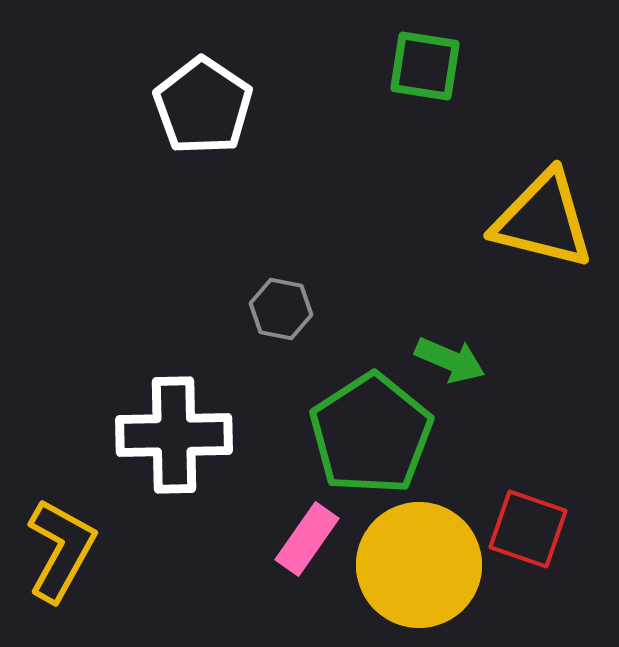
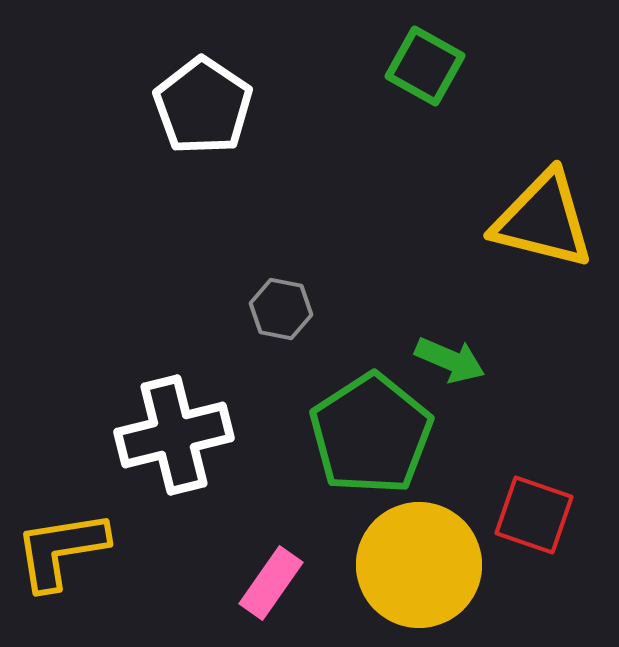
green square: rotated 20 degrees clockwise
white cross: rotated 13 degrees counterclockwise
red square: moved 6 px right, 14 px up
pink rectangle: moved 36 px left, 44 px down
yellow L-shape: rotated 128 degrees counterclockwise
